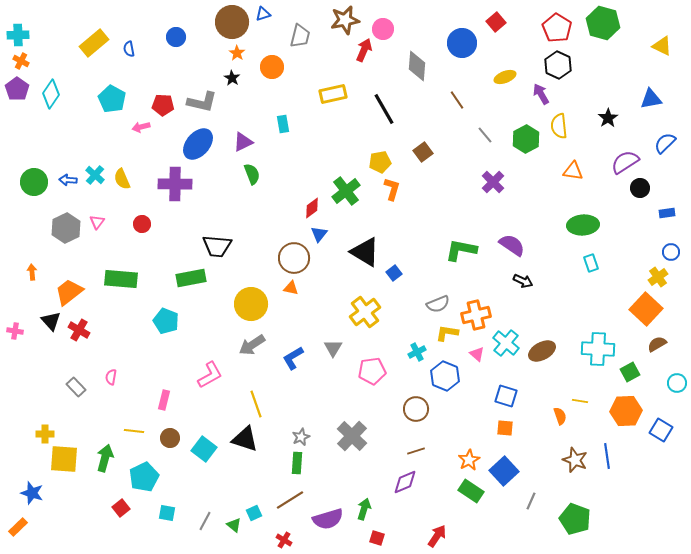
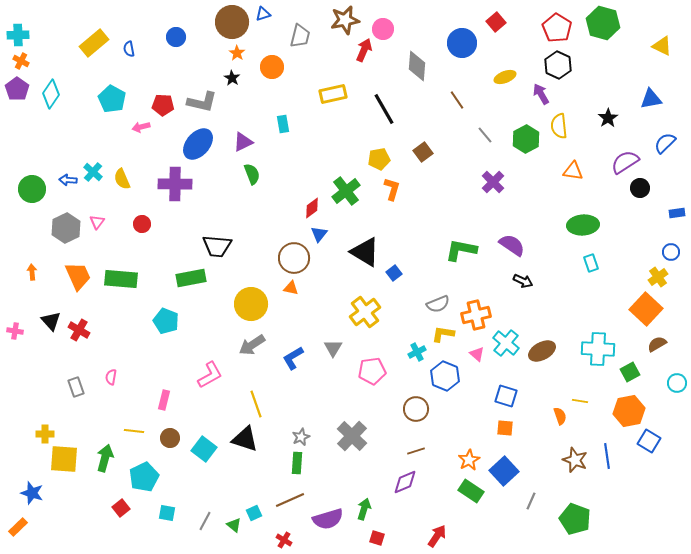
yellow pentagon at (380, 162): moved 1 px left, 3 px up
cyan cross at (95, 175): moved 2 px left, 3 px up
green circle at (34, 182): moved 2 px left, 7 px down
blue rectangle at (667, 213): moved 10 px right
orange trapezoid at (69, 292): moved 9 px right, 16 px up; rotated 104 degrees clockwise
yellow L-shape at (447, 333): moved 4 px left, 1 px down
gray rectangle at (76, 387): rotated 24 degrees clockwise
orange hexagon at (626, 411): moved 3 px right; rotated 8 degrees counterclockwise
blue square at (661, 430): moved 12 px left, 11 px down
brown line at (290, 500): rotated 8 degrees clockwise
